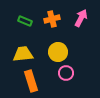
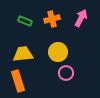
orange rectangle: moved 13 px left
